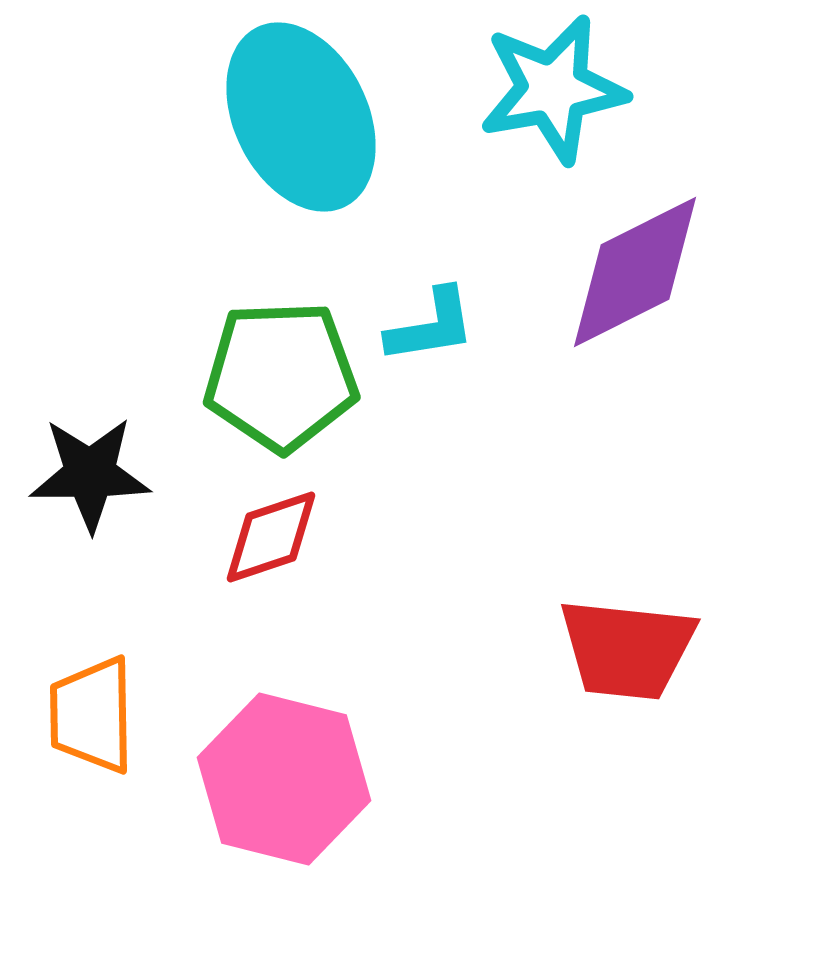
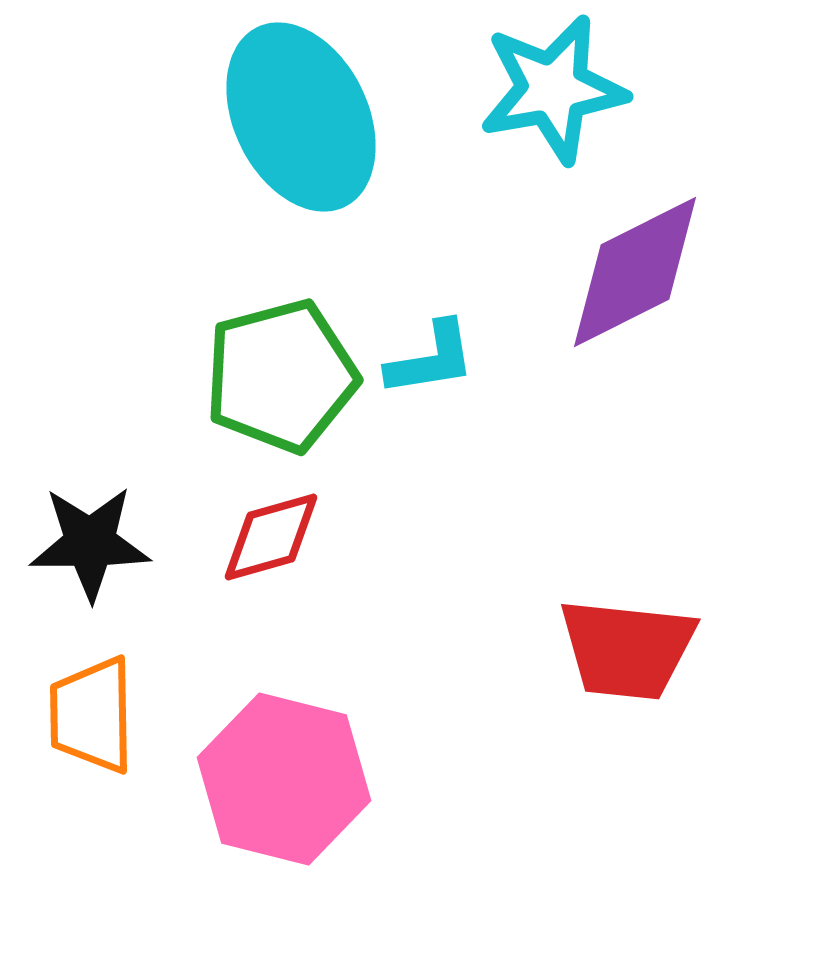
cyan L-shape: moved 33 px down
green pentagon: rotated 13 degrees counterclockwise
black star: moved 69 px down
red diamond: rotated 3 degrees clockwise
